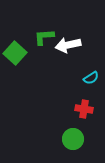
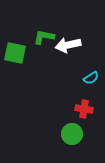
green L-shape: rotated 15 degrees clockwise
green square: rotated 30 degrees counterclockwise
green circle: moved 1 px left, 5 px up
